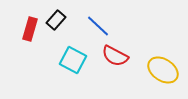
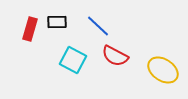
black rectangle: moved 1 px right, 2 px down; rotated 48 degrees clockwise
